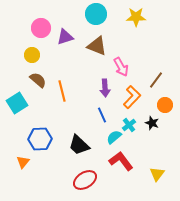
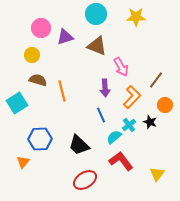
brown semicircle: rotated 24 degrees counterclockwise
blue line: moved 1 px left
black star: moved 2 px left, 1 px up
